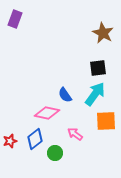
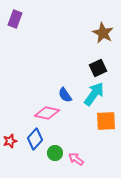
black square: rotated 18 degrees counterclockwise
cyan arrow: moved 1 px left
pink arrow: moved 1 px right, 25 px down
blue diamond: rotated 10 degrees counterclockwise
